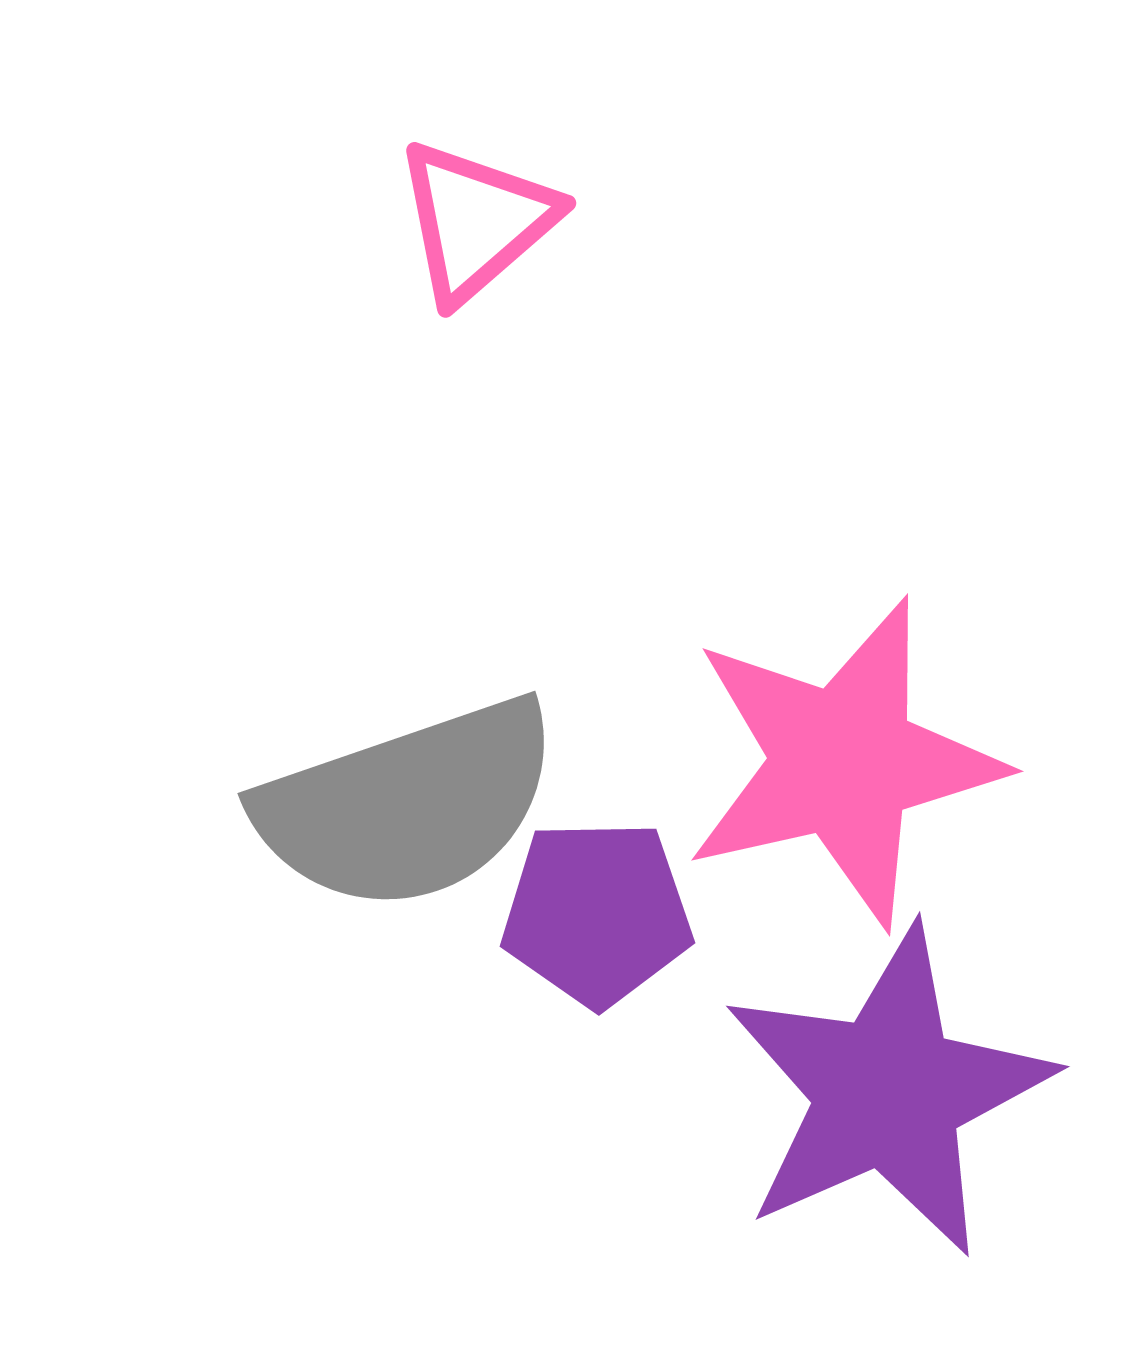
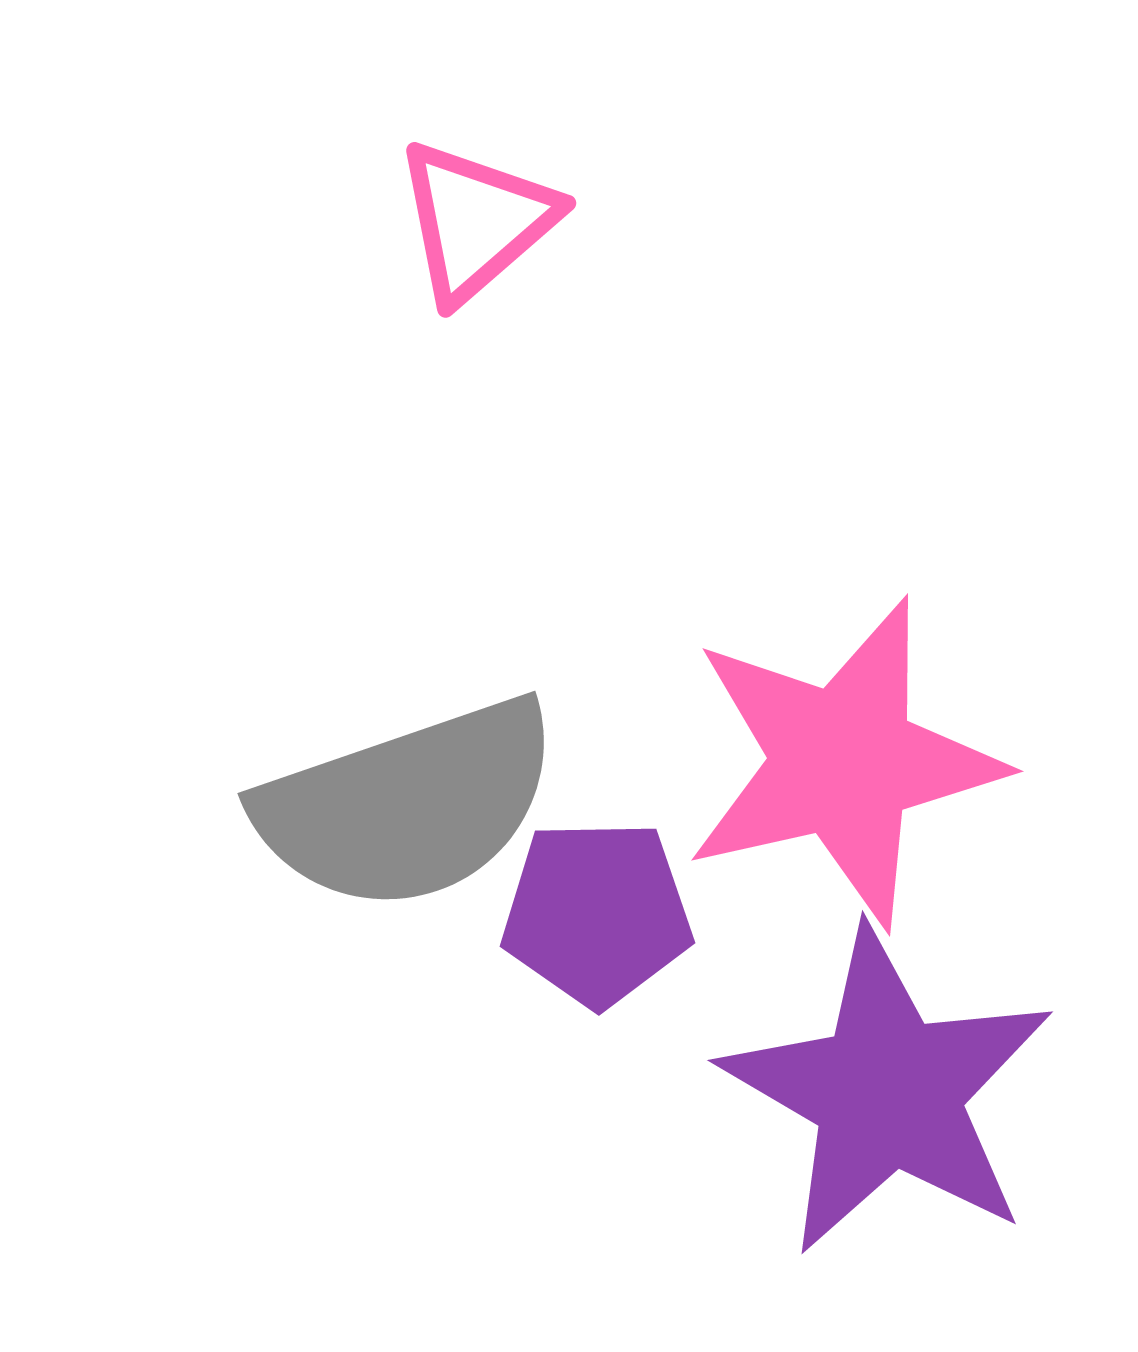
purple star: rotated 18 degrees counterclockwise
